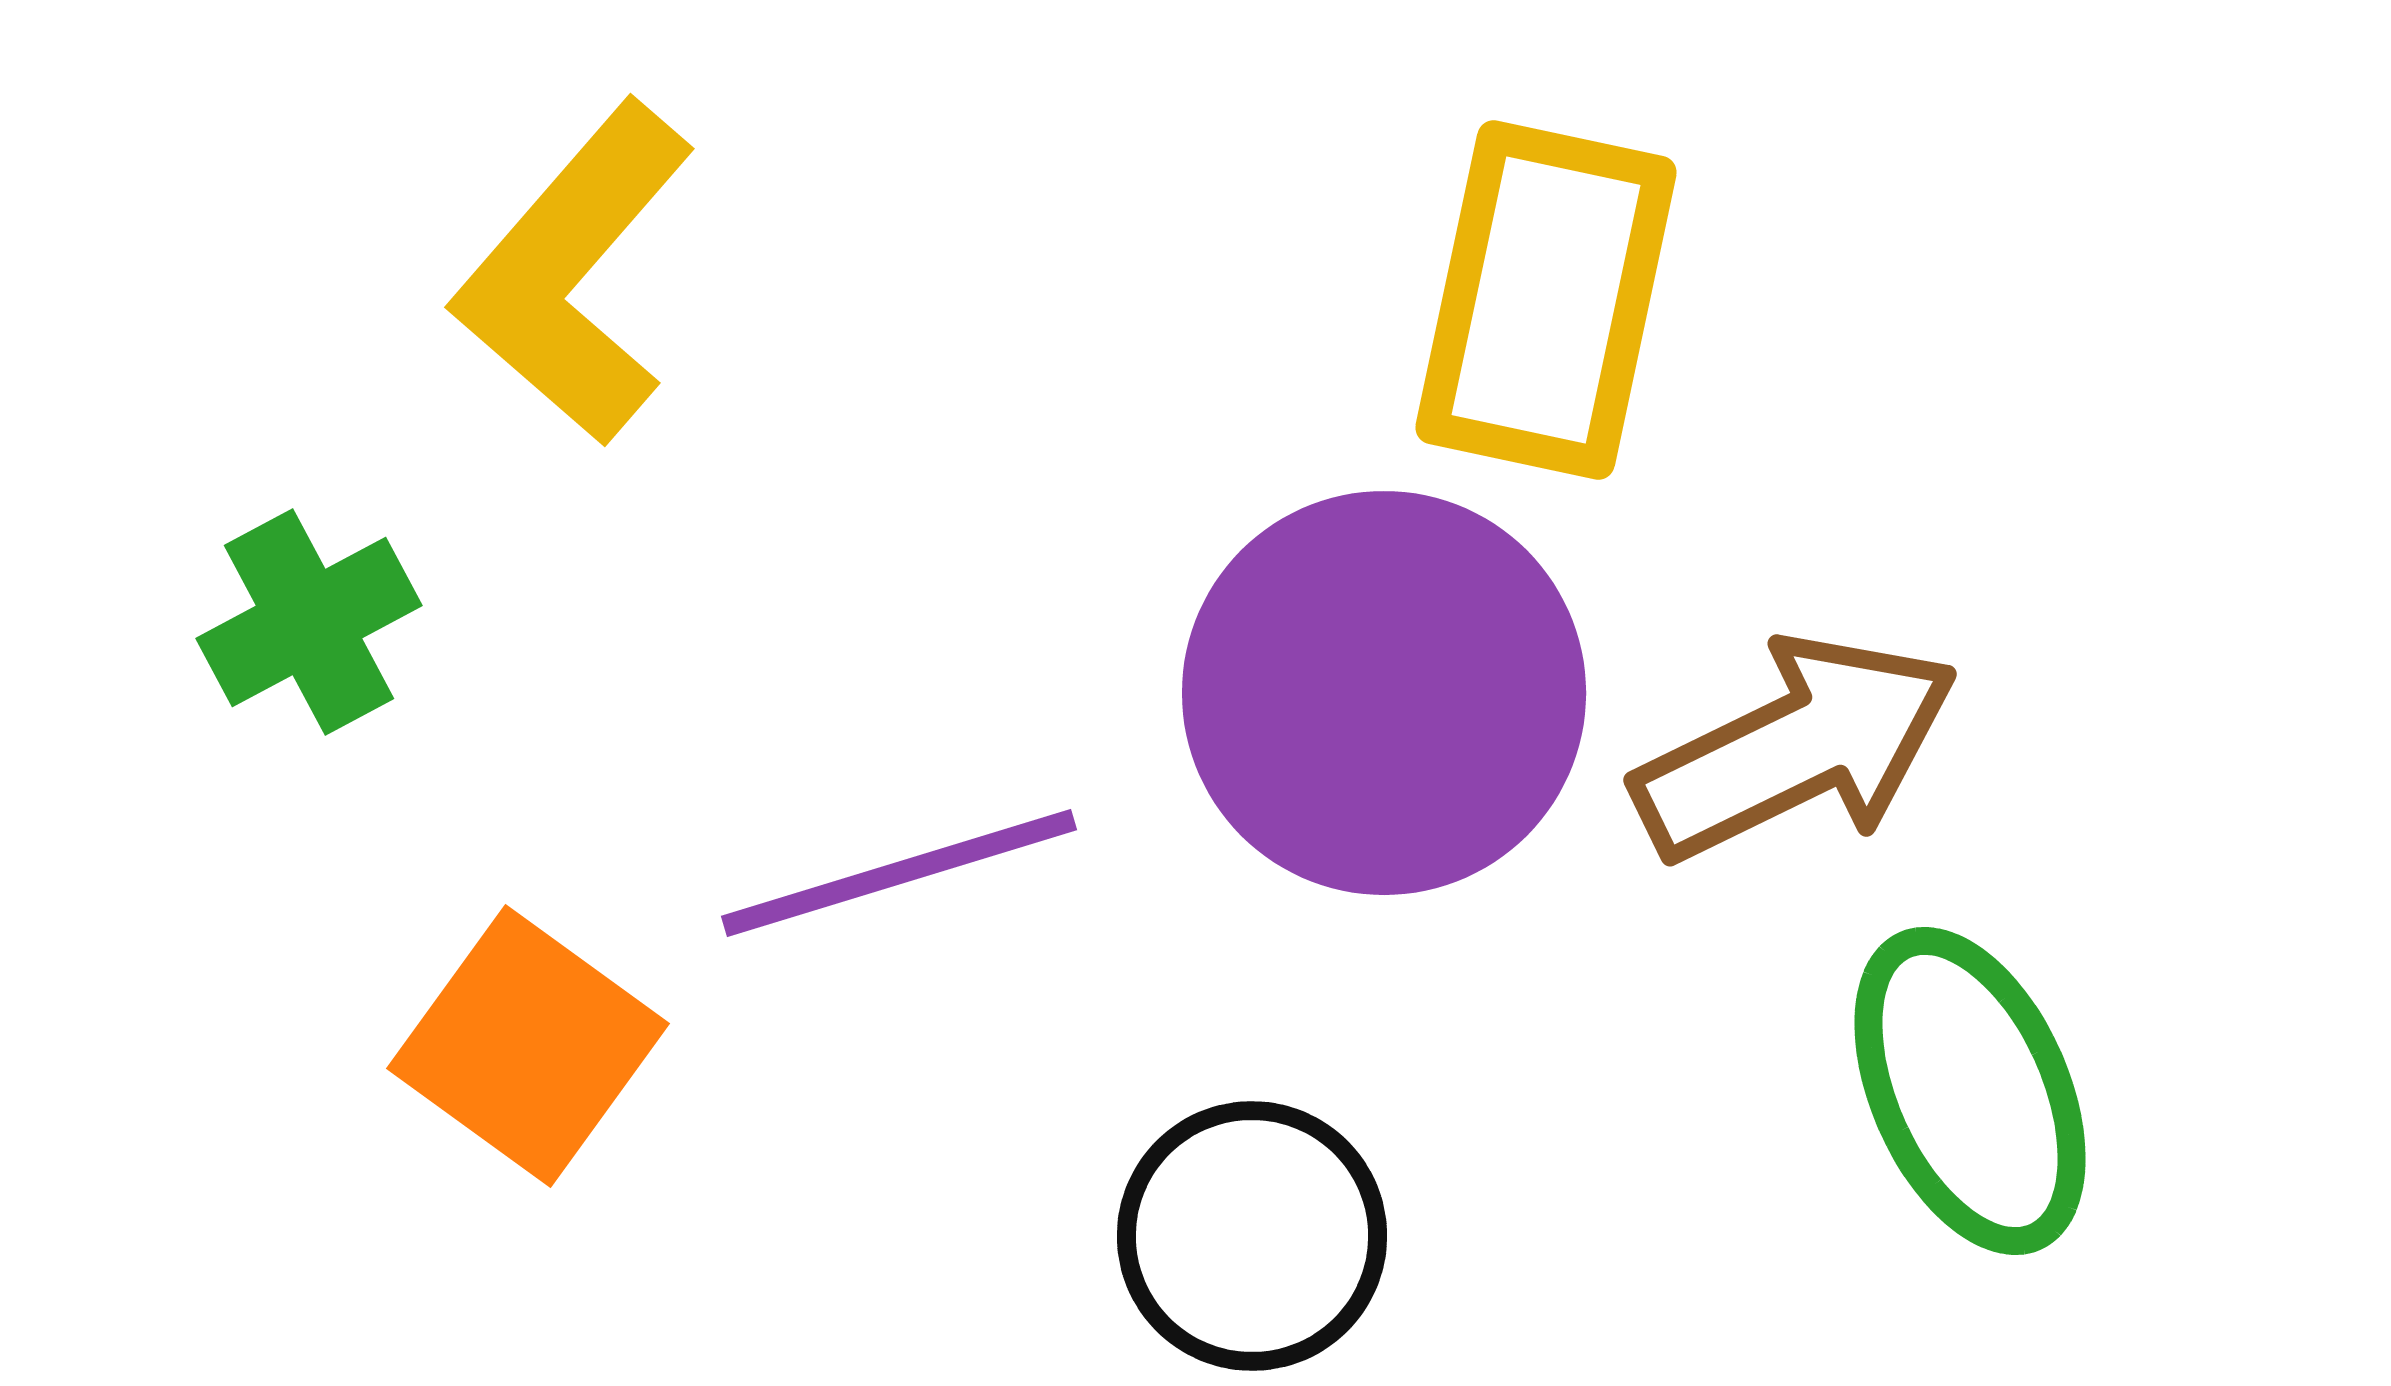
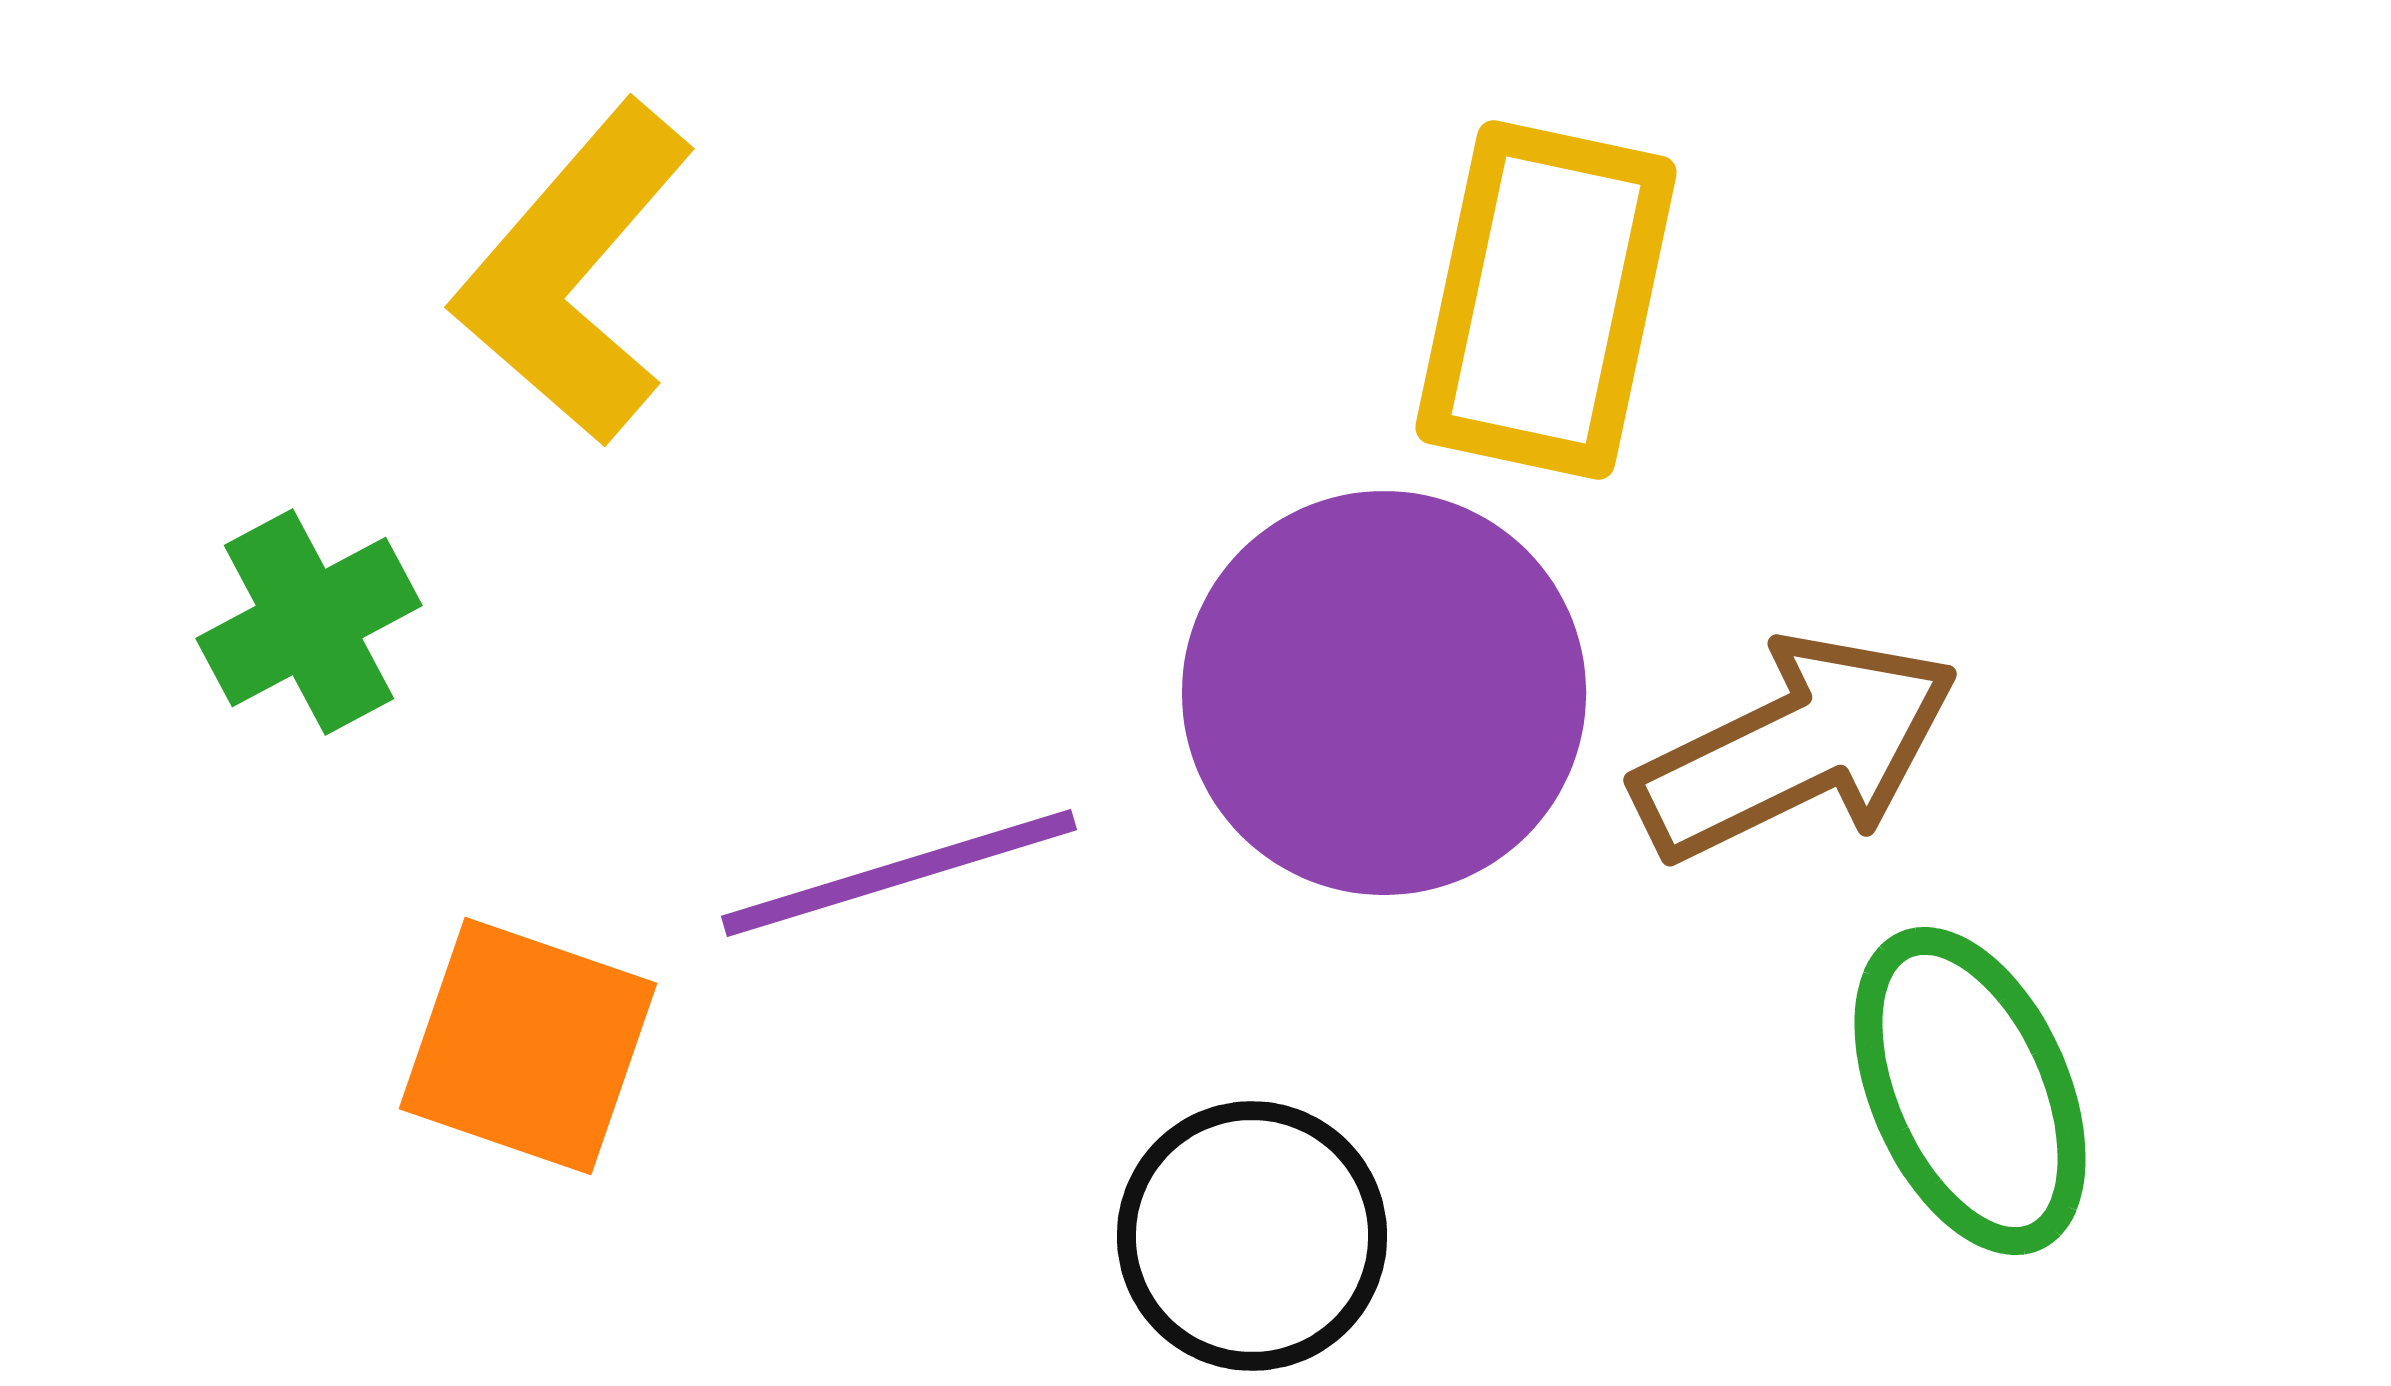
orange square: rotated 17 degrees counterclockwise
